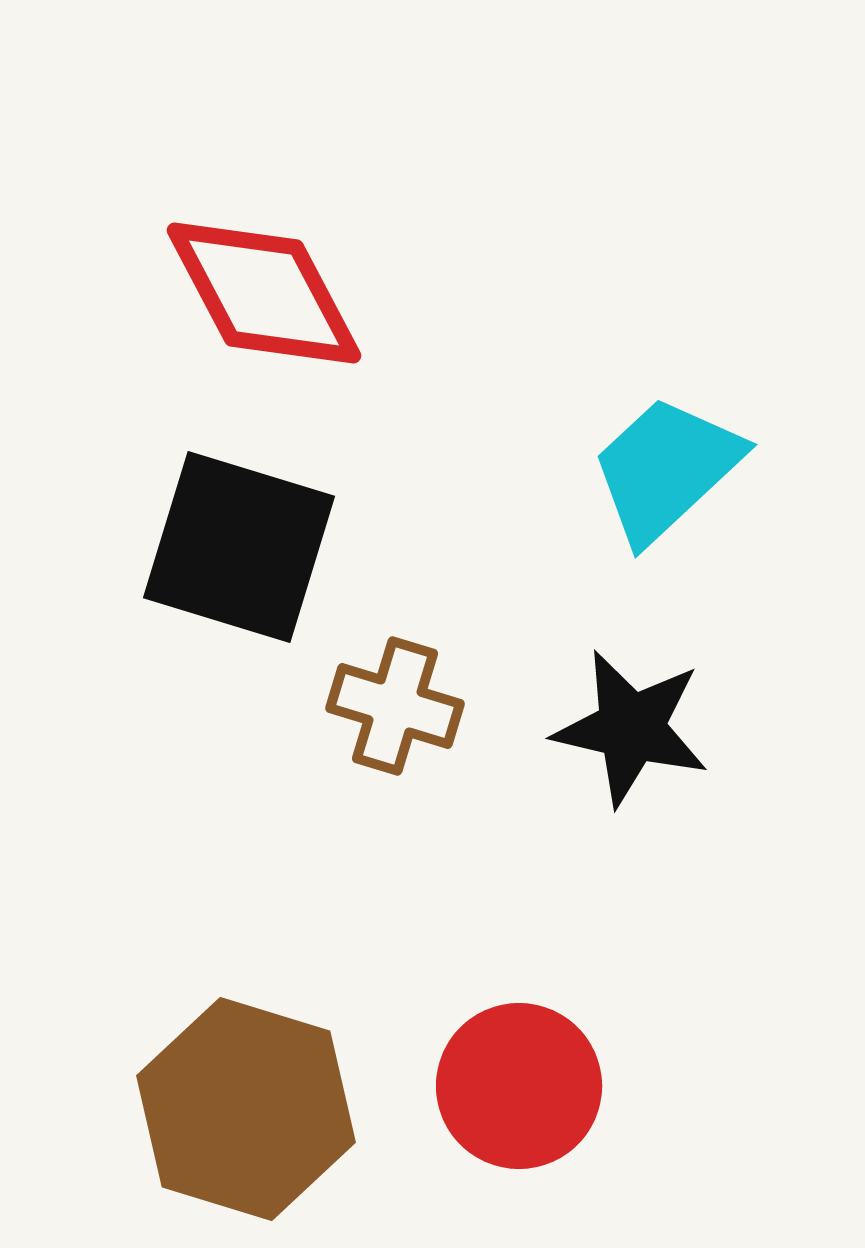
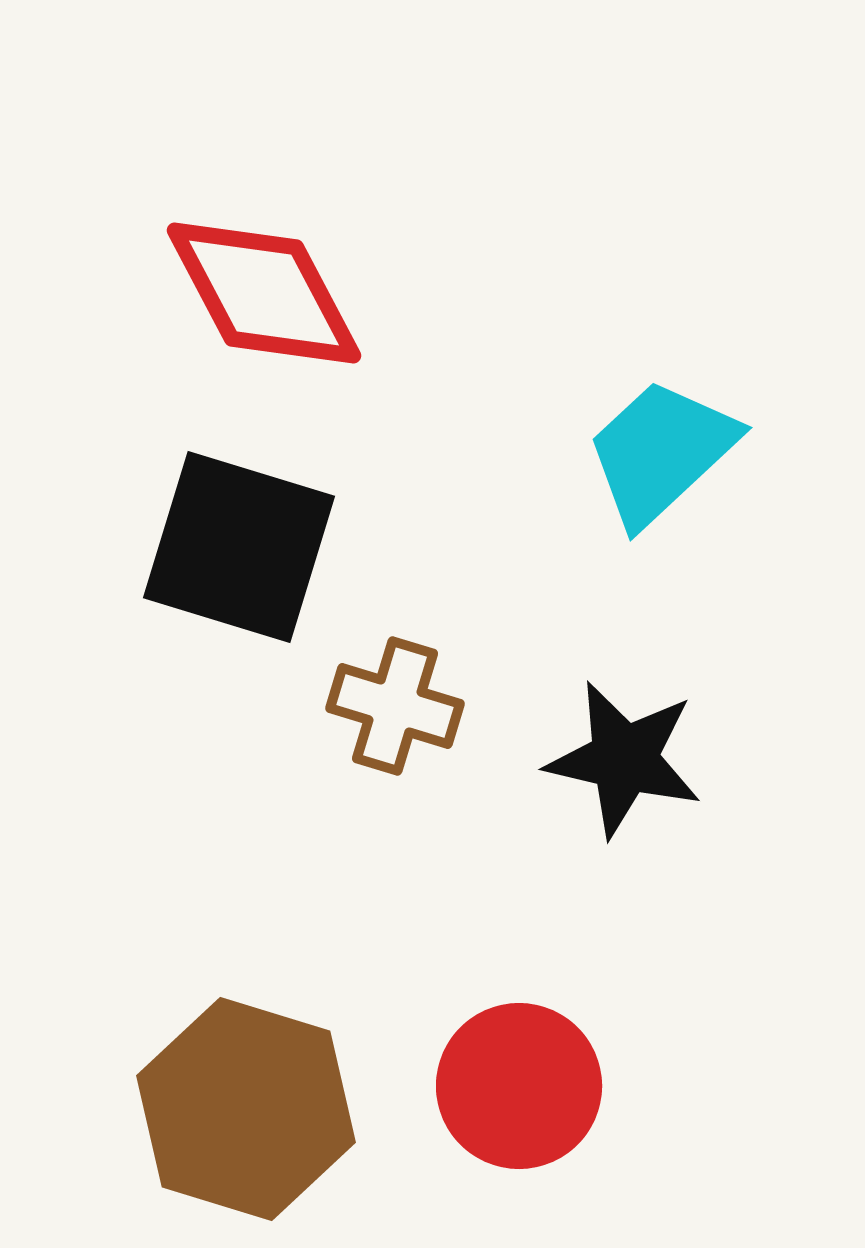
cyan trapezoid: moved 5 px left, 17 px up
black star: moved 7 px left, 31 px down
